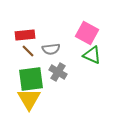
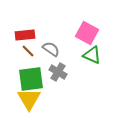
gray semicircle: rotated 138 degrees counterclockwise
